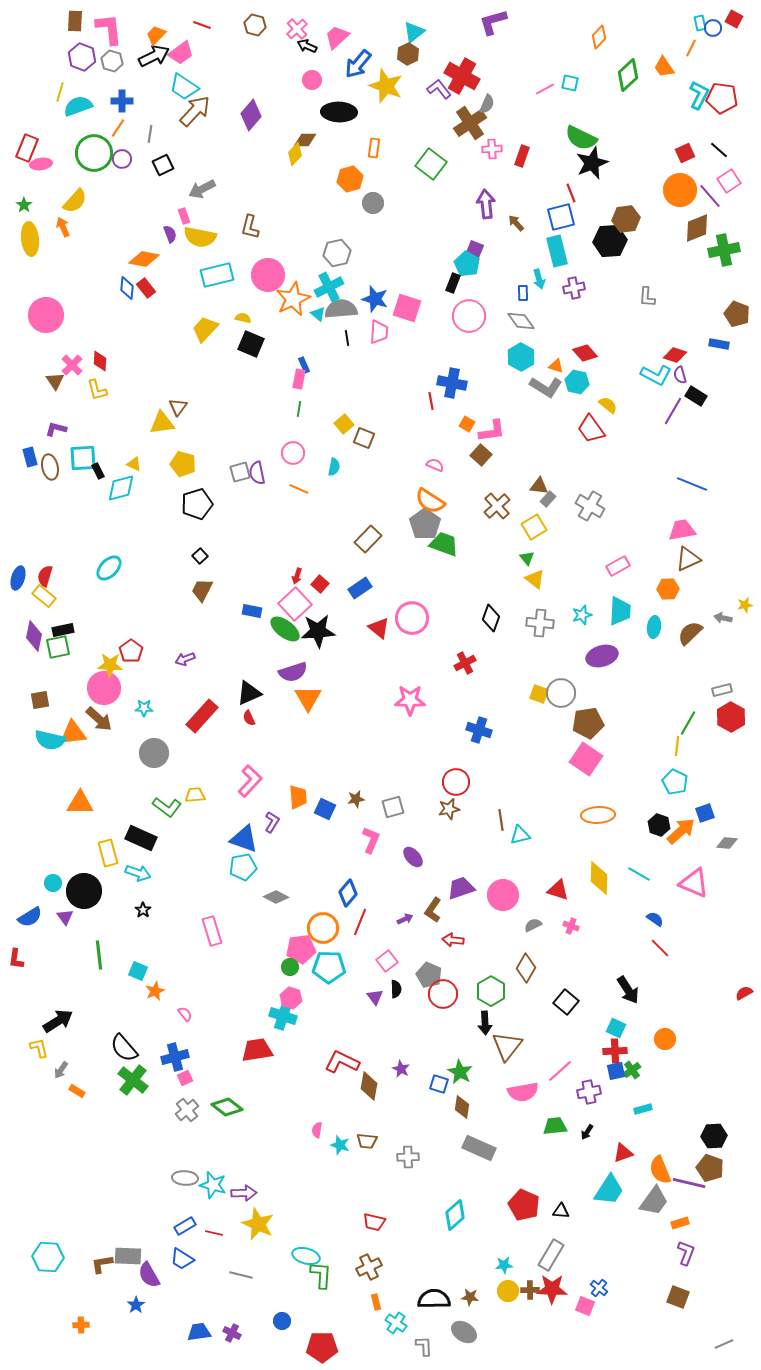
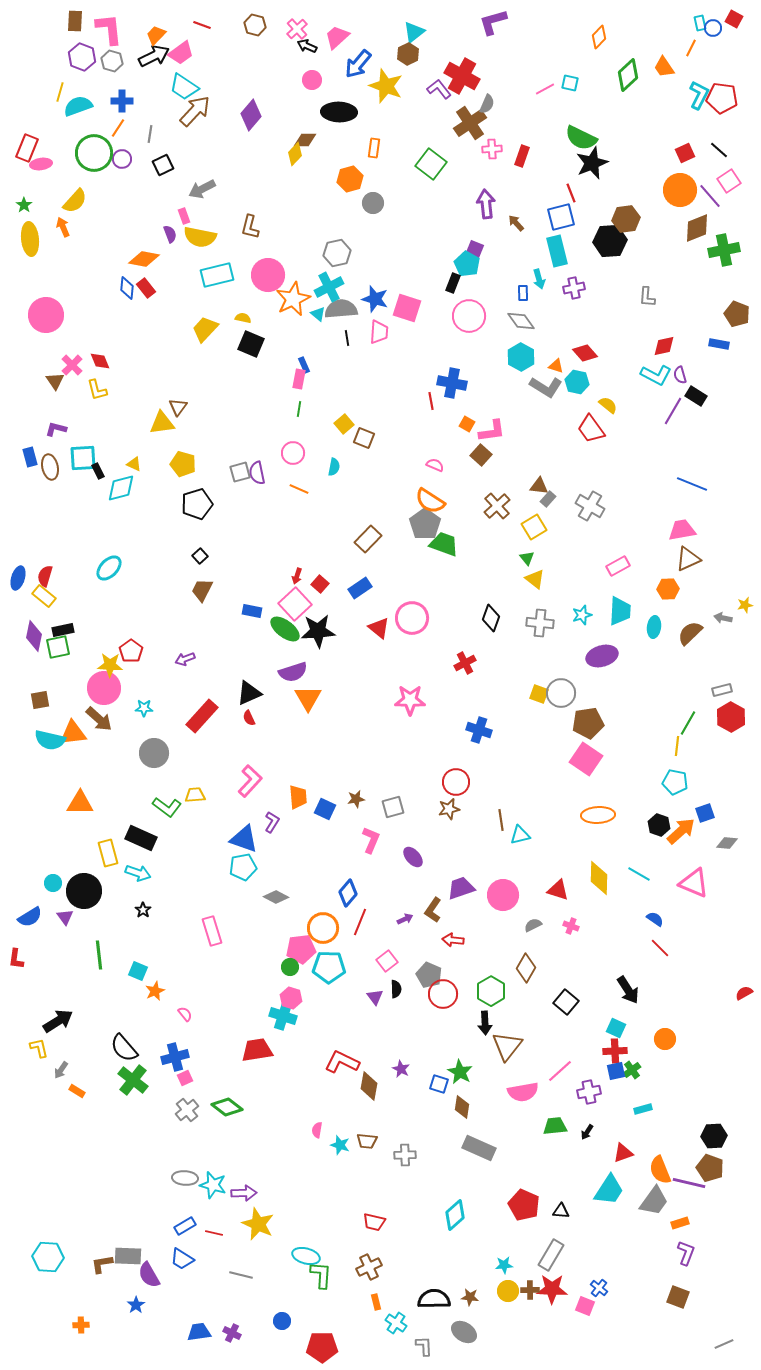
red diamond at (675, 355): moved 11 px left, 9 px up; rotated 30 degrees counterclockwise
red diamond at (100, 361): rotated 25 degrees counterclockwise
cyan pentagon at (675, 782): rotated 15 degrees counterclockwise
gray cross at (408, 1157): moved 3 px left, 2 px up
